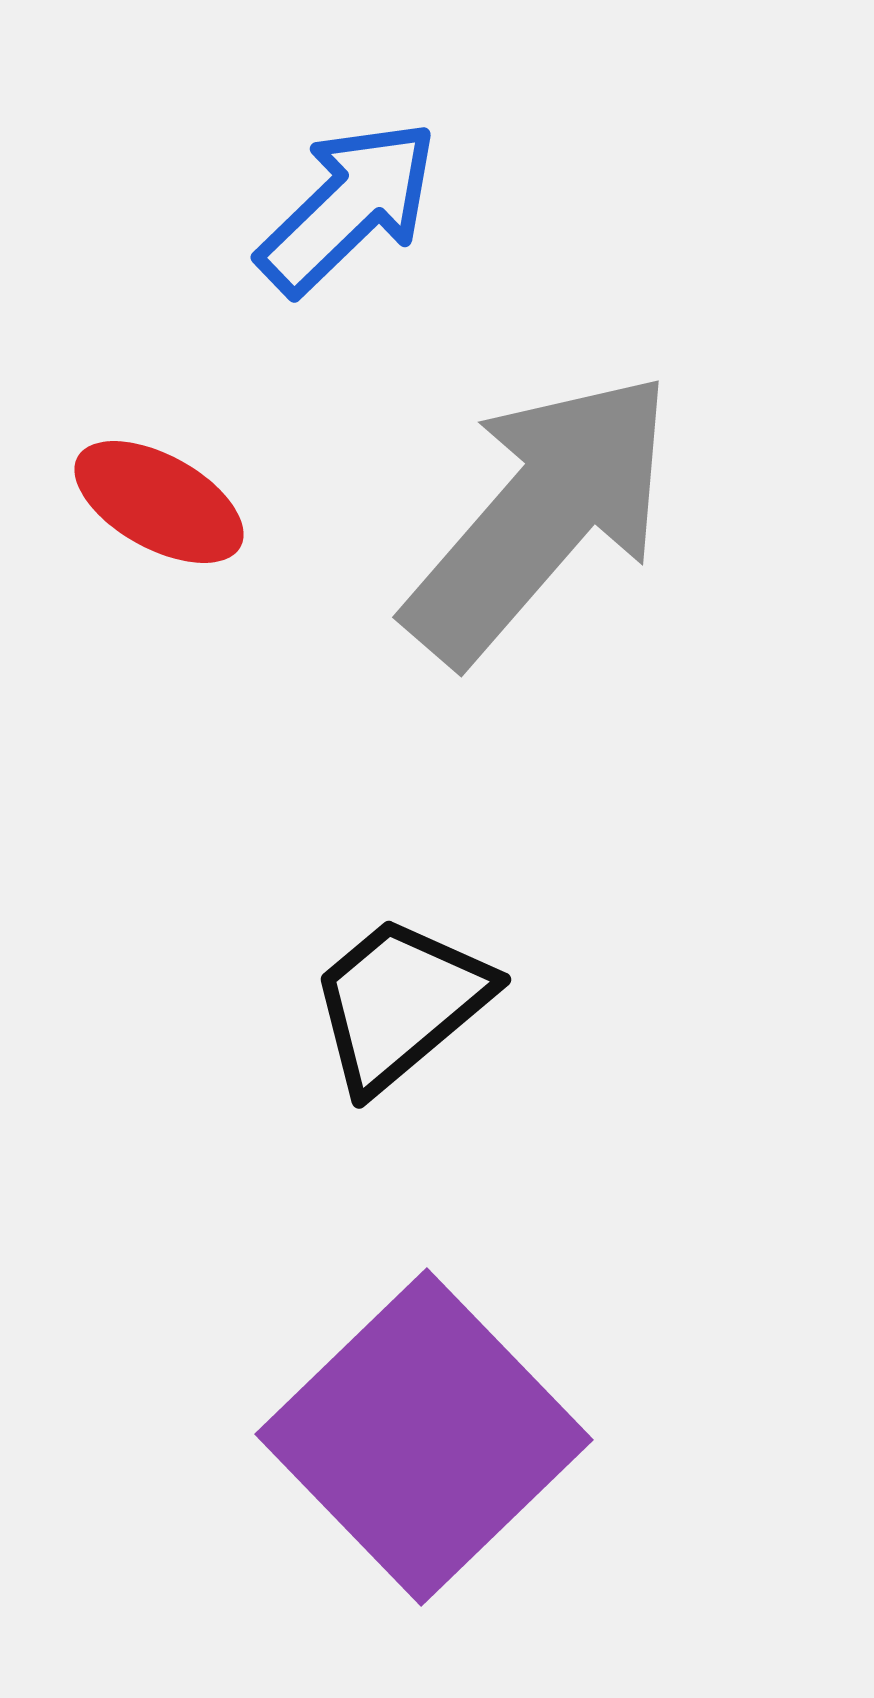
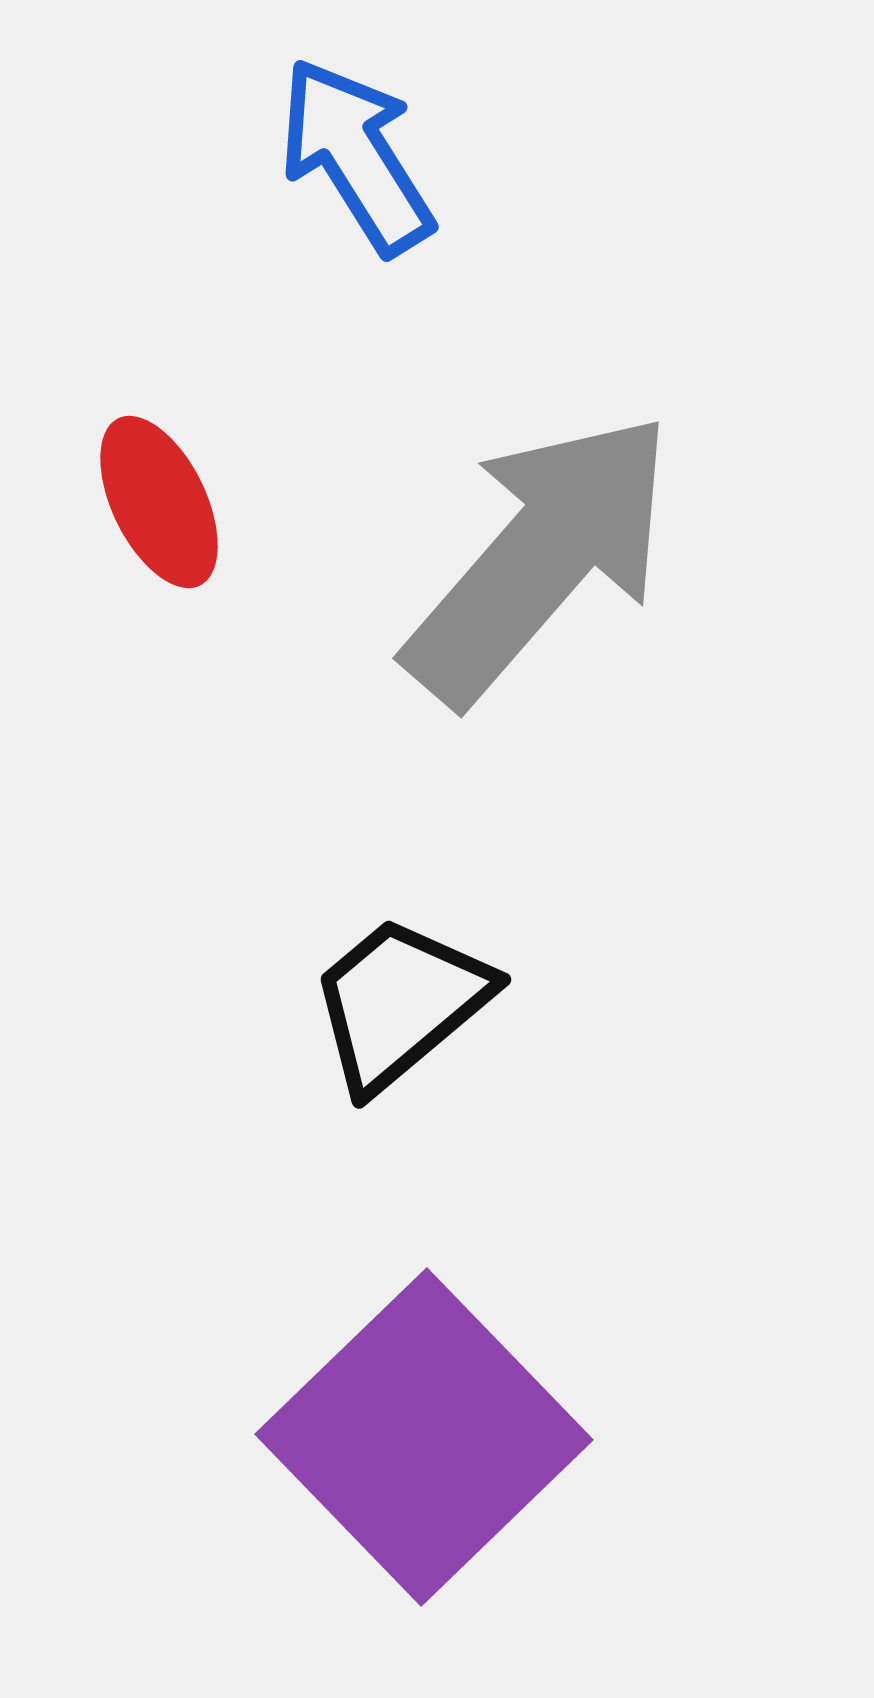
blue arrow: moved 8 px right, 51 px up; rotated 78 degrees counterclockwise
red ellipse: rotated 35 degrees clockwise
gray arrow: moved 41 px down
